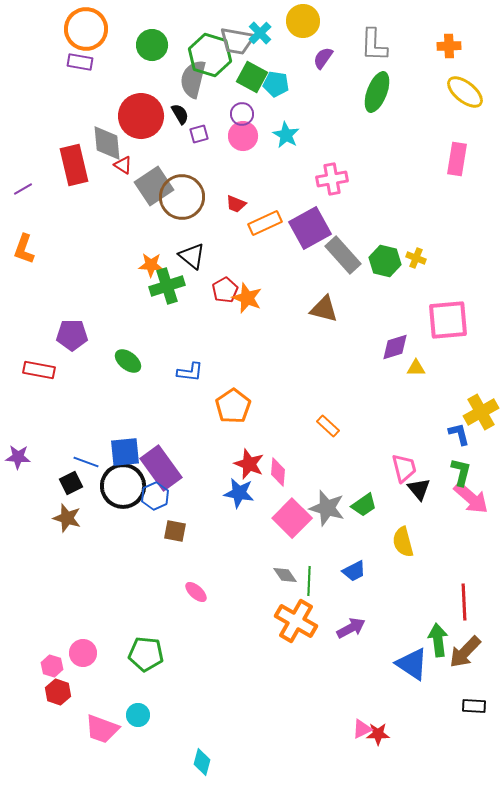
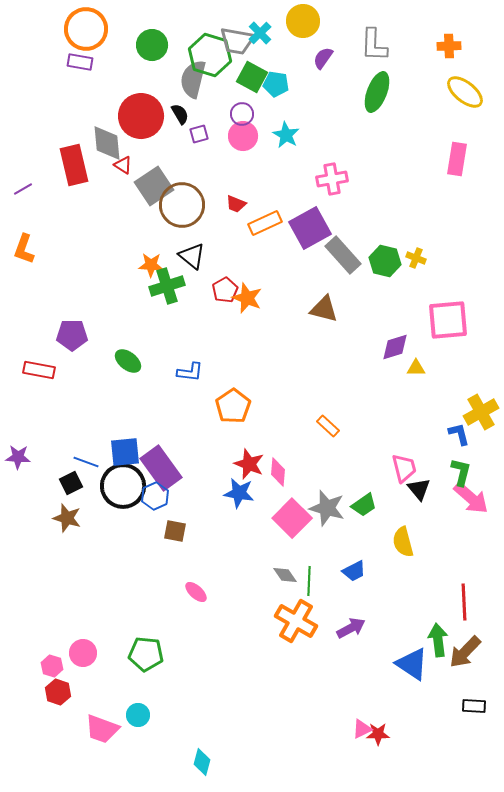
brown circle at (182, 197): moved 8 px down
